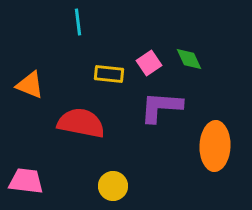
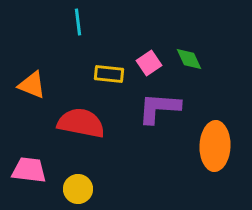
orange triangle: moved 2 px right
purple L-shape: moved 2 px left, 1 px down
pink trapezoid: moved 3 px right, 11 px up
yellow circle: moved 35 px left, 3 px down
